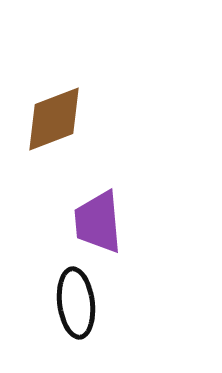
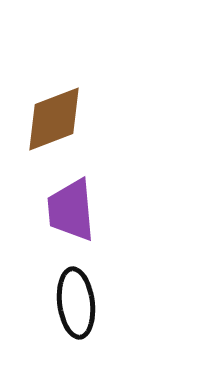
purple trapezoid: moved 27 px left, 12 px up
